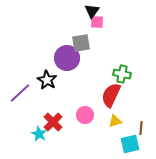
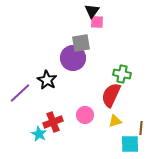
purple circle: moved 6 px right
red cross: rotated 24 degrees clockwise
cyan square: rotated 12 degrees clockwise
